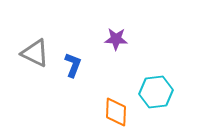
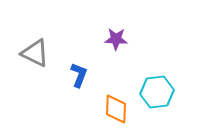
blue L-shape: moved 6 px right, 10 px down
cyan hexagon: moved 1 px right
orange diamond: moved 3 px up
